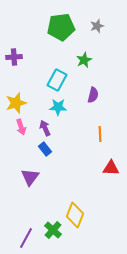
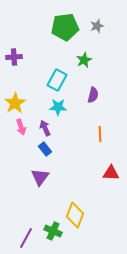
green pentagon: moved 4 px right
yellow star: moved 1 px left; rotated 15 degrees counterclockwise
red triangle: moved 5 px down
purple triangle: moved 10 px right
green cross: moved 1 px down; rotated 18 degrees counterclockwise
